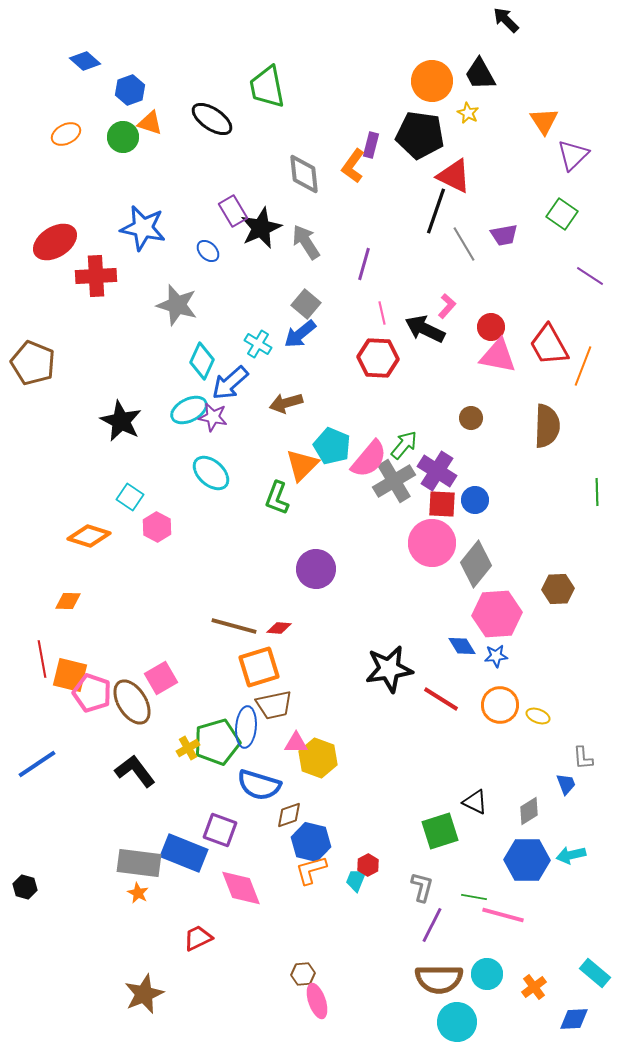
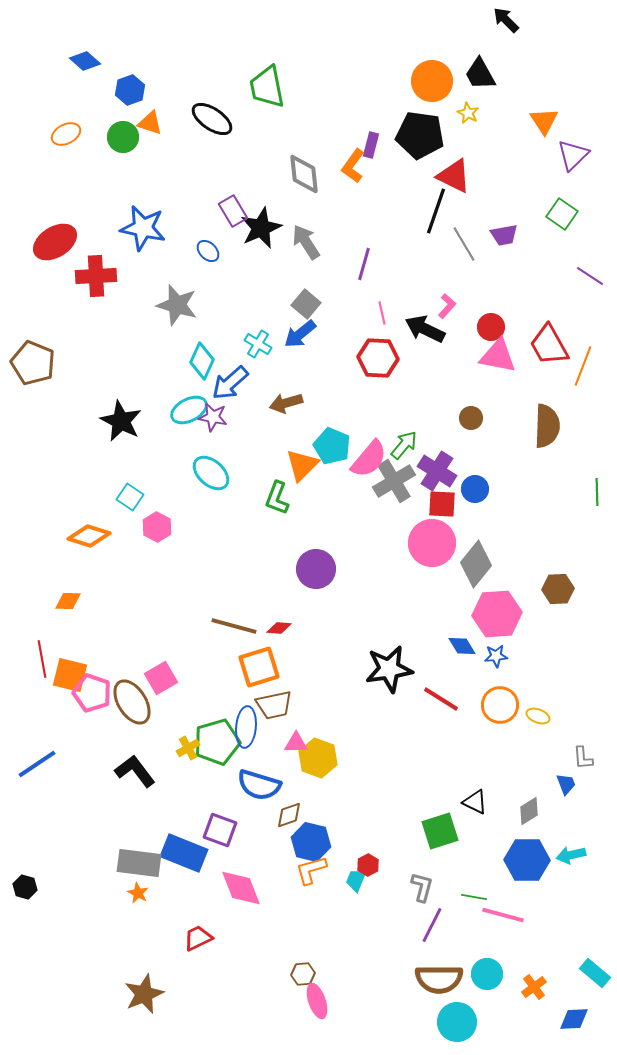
blue circle at (475, 500): moved 11 px up
